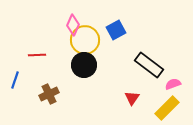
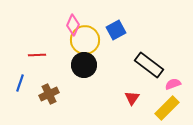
blue line: moved 5 px right, 3 px down
